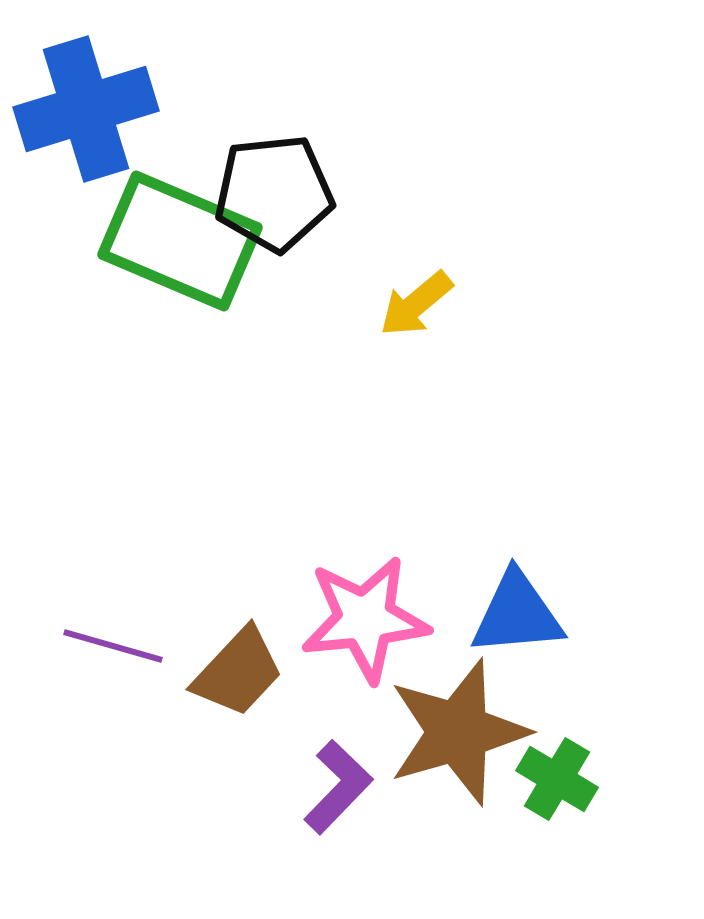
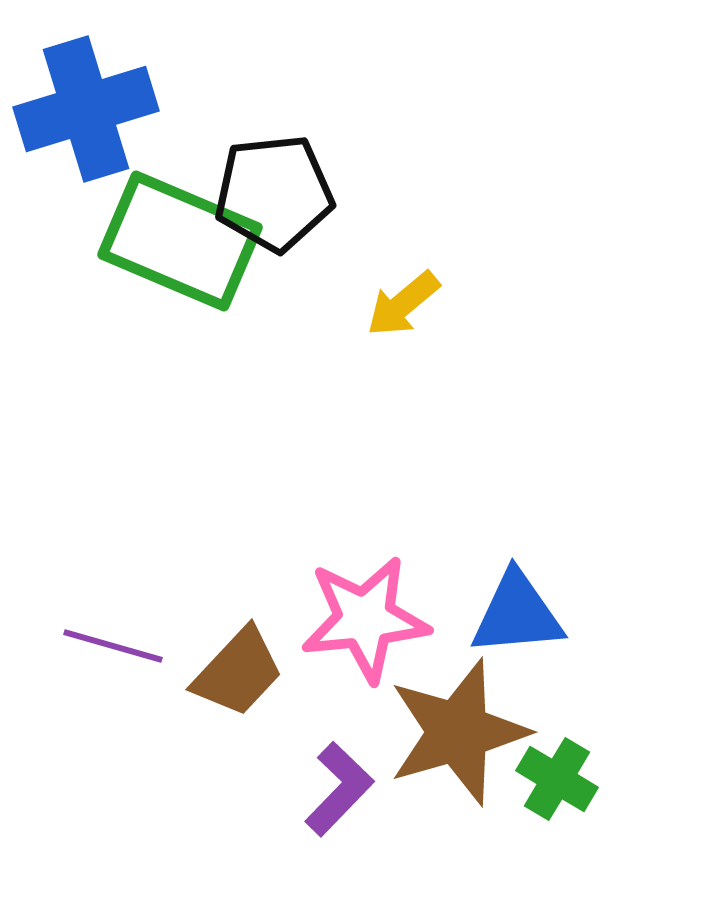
yellow arrow: moved 13 px left
purple L-shape: moved 1 px right, 2 px down
